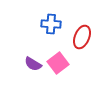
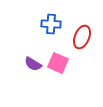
pink square: rotated 30 degrees counterclockwise
